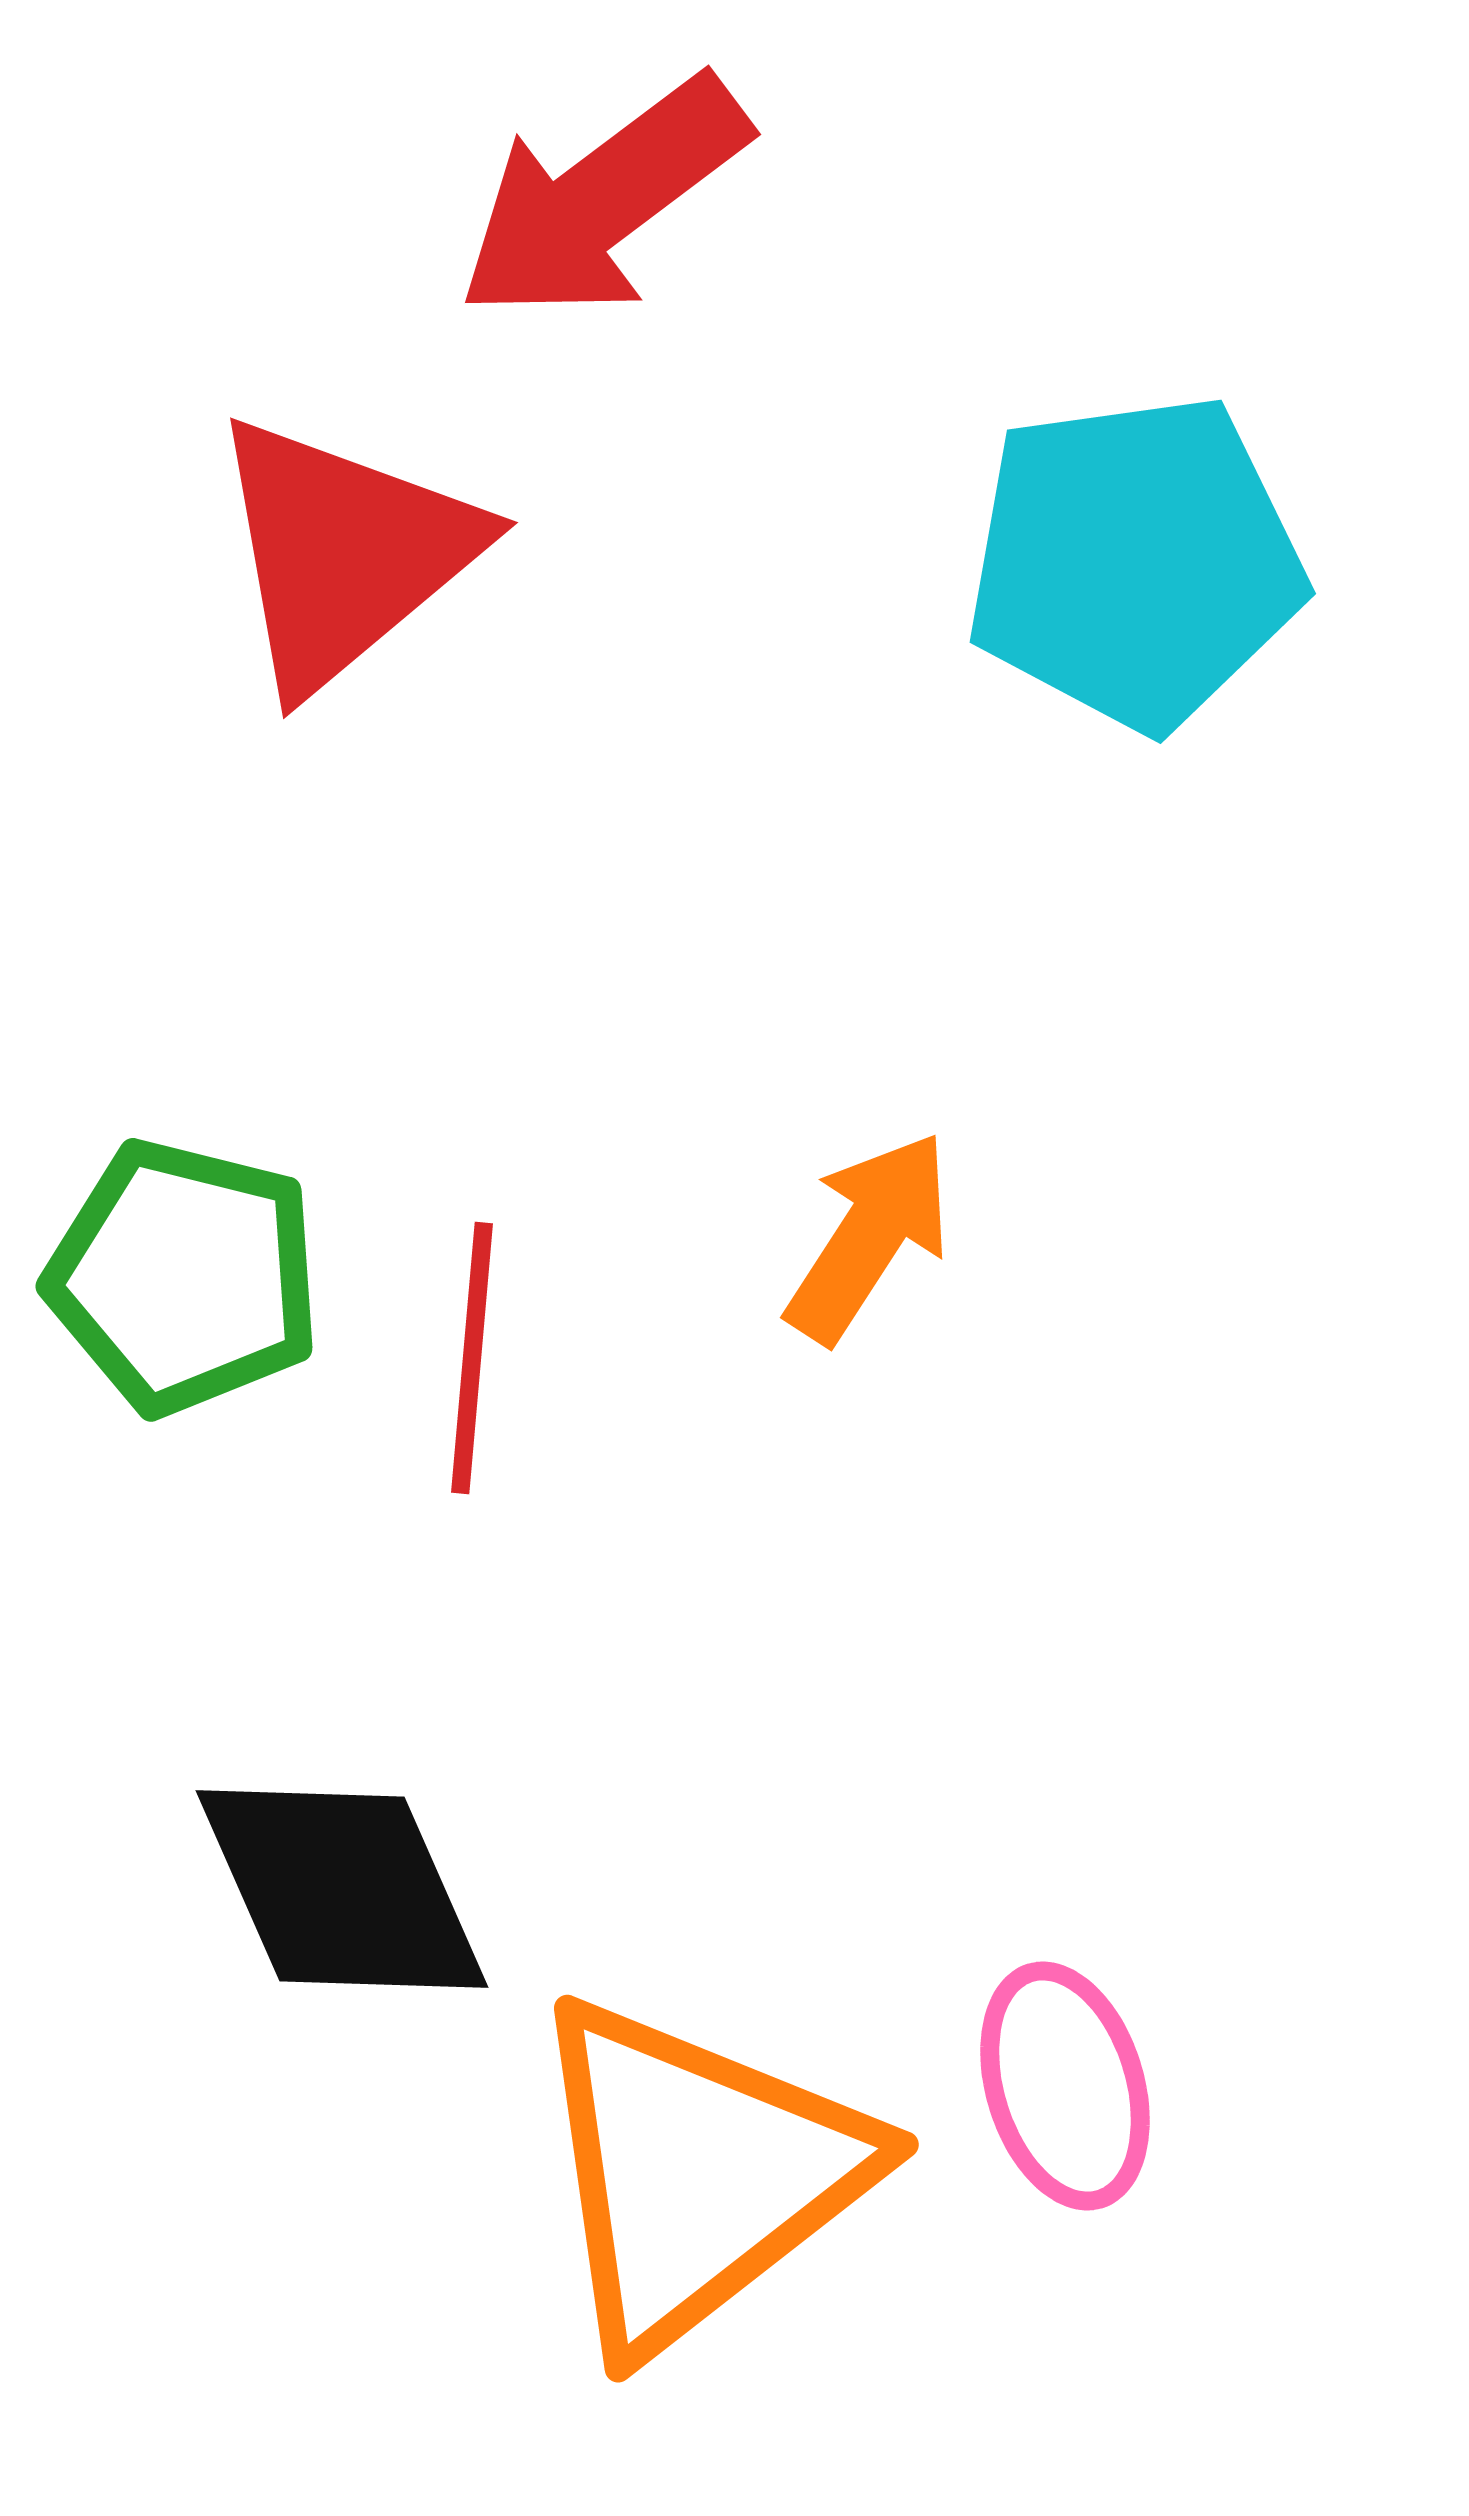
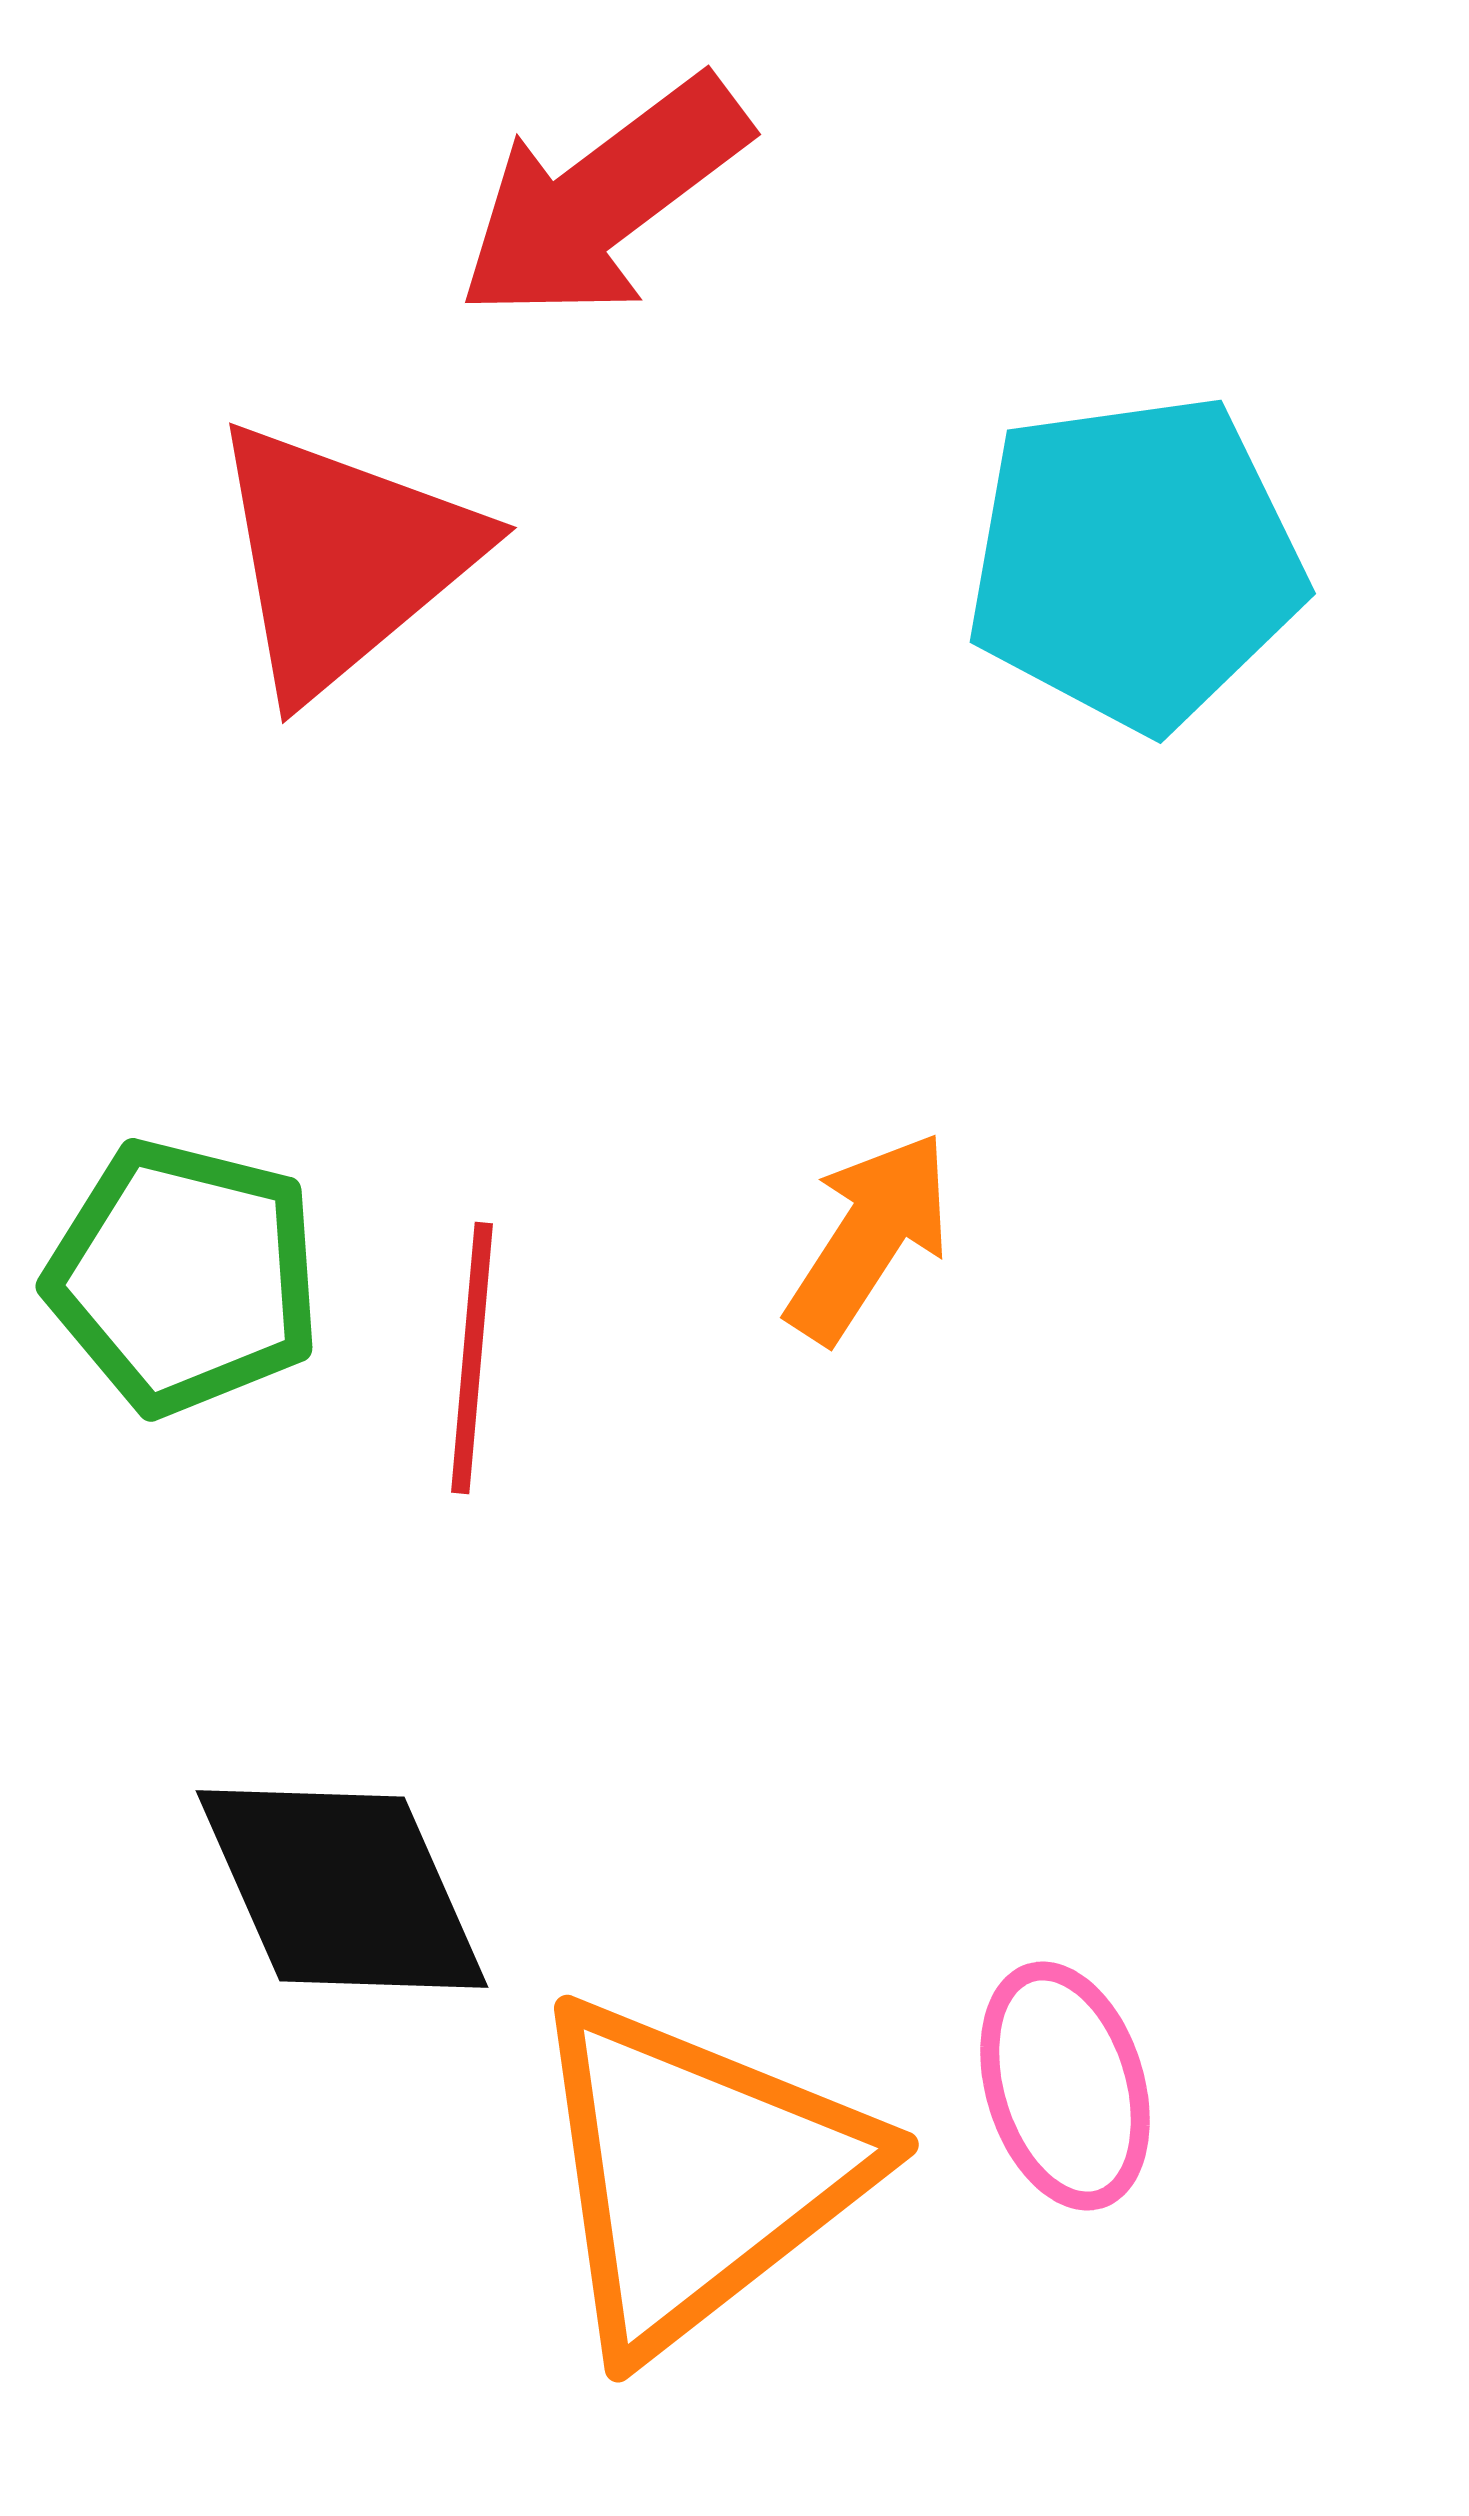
red triangle: moved 1 px left, 5 px down
